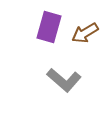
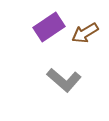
purple rectangle: rotated 40 degrees clockwise
